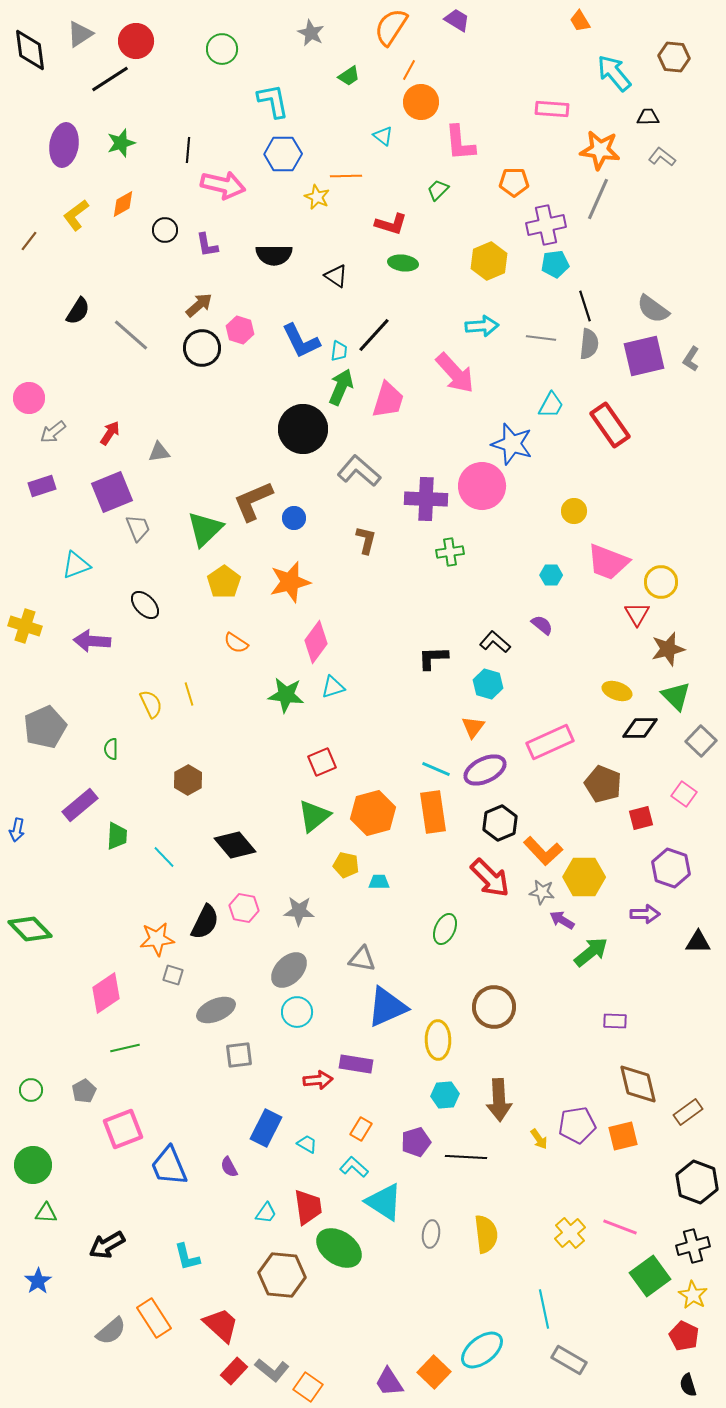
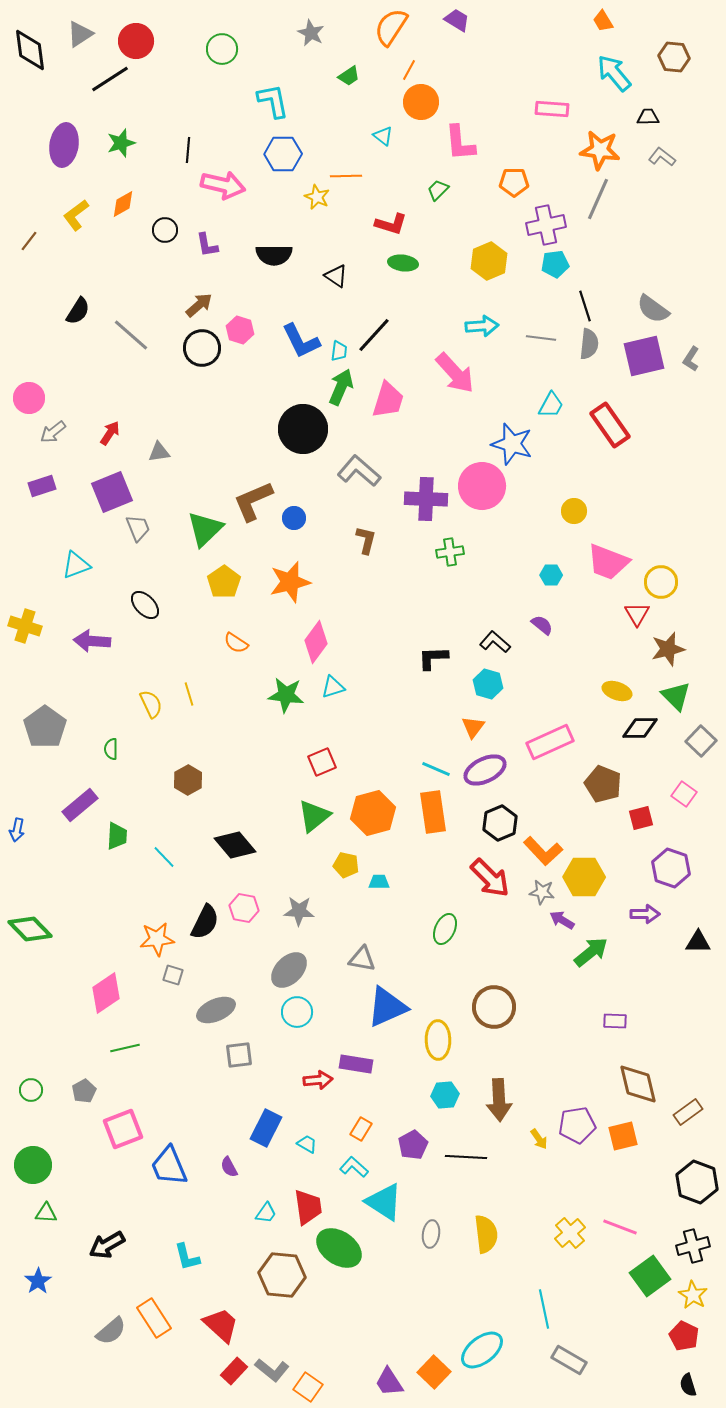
orange trapezoid at (580, 21): moved 23 px right
gray pentagon at (45, 727): rotated 12 degrees counterclockwise
purple pentagon at (416, 1142): moved 3 px left, 3 px down; rotated 12 degrees counterclockwise
